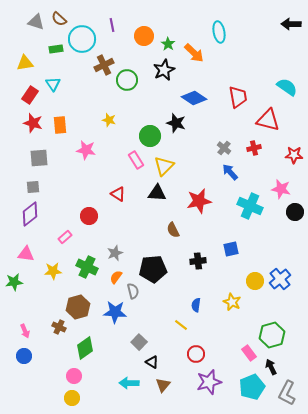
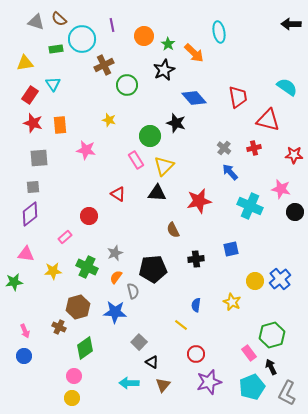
green circle at (127, 80): moved 5 px down
blue diamond at (194, 98): rotated 15 degrees clockwise
black cross at (198, 261): moved 2 px left, 2 px up
